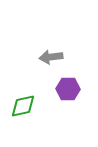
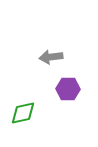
green diamond: moved 7 px down
